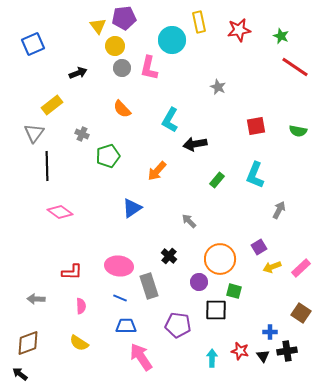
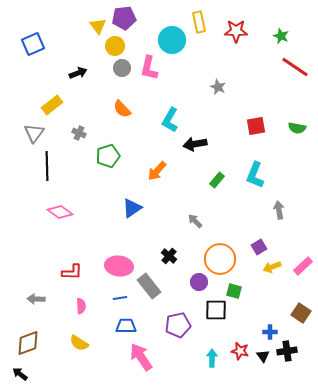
red star at (239, 30): moved 3 px left, 1 px down; rotated 10 degrees clockwise
green semicircle at (298, 131): moved 1 px left, 3 px up
gray cross at (82, 134): moved 3 px left, 1 px up
gray arrow at (279, 210): rotated 36 degrees counterclockwise
gray arrow at (189, 221): moved 6 px right
pink rectangle at (301, 268): moved 2 px right, 2 px up
gray rectangle at (149, 286): rotated 20 degrees counterclockwise
blue line at (120, 298): rotated 32 degrees counterclockwise
purple pentagon at (178, 325): rotated 20 degrees counterclockwise
